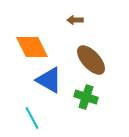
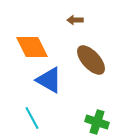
green cross: moved 11 px right, 25 px down
